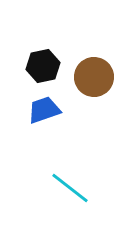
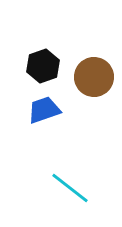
black hexagon: rotated 8 degrees counterclockwise
